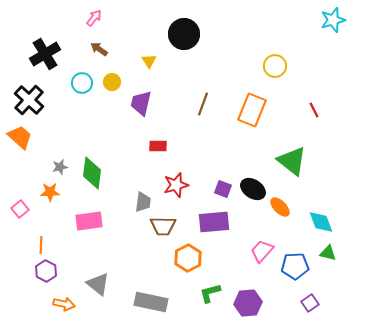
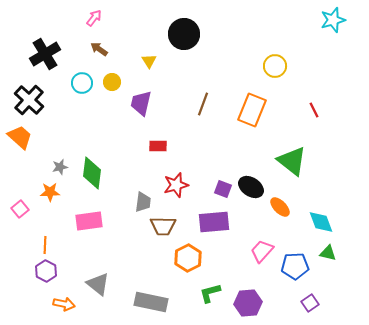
black ellipse at (253, 189): moved 2 px left, 2 px up
orange line at (41, 245): moved 4 px right
